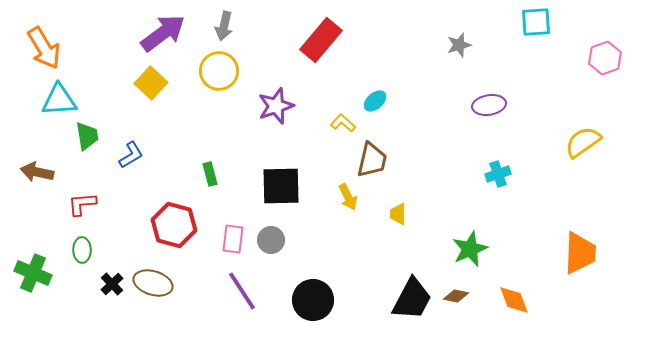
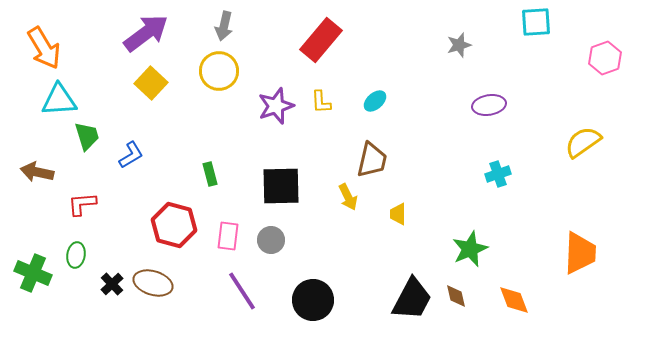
purple arrow: moved 17 px left
yellow L-shape: moved 22 px left, 21 px up; rotated 135 degrees counterclockwise
green trapezoid: rotated 8 degrees counterclockwise
pink rectangle: moved 5 px left, 3 px up
green ellipse: moved 6 px left, 5 px down; rotated 10 degrees clockwise
brown diamond: rotated 65 degrees clockwise
